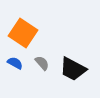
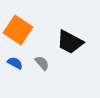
orange square: moved 5 px left, 3 px up
black trapezoid: moved 3 px left, 27 px up
